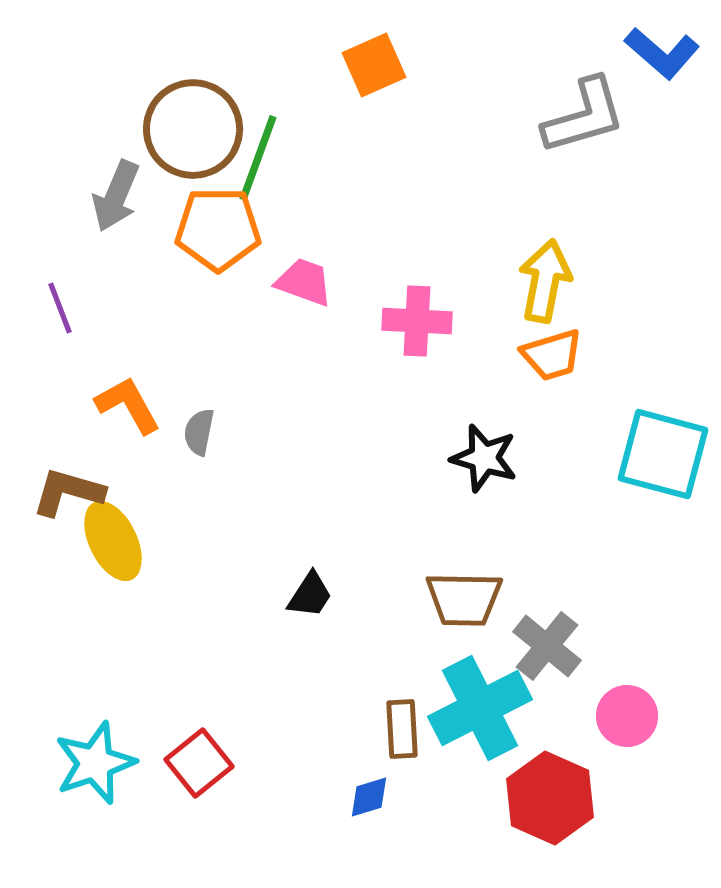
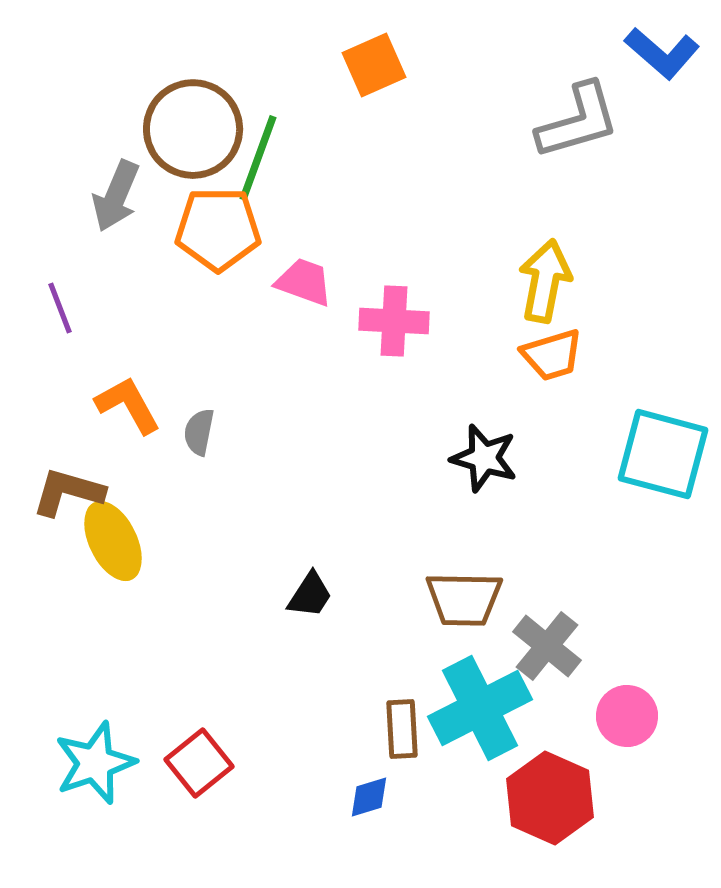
gray L-shape: moved 6 px left, 5 px down
pink cross: moved 23 px left
